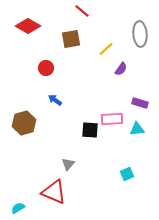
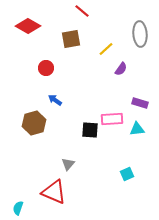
brown hexagon: moved 10 px right
cyan semicircle: rotated 40 degrees counterclockwise
